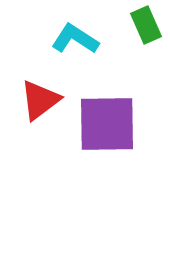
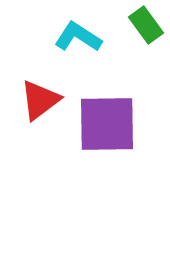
green rectangle: rotated 12 degrees counterclockwise
cyan L-shape: moved 3 px right, 2 px up
